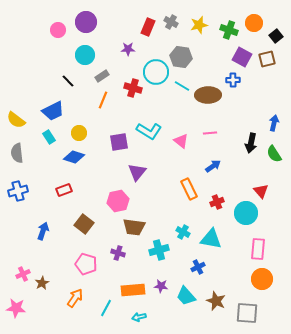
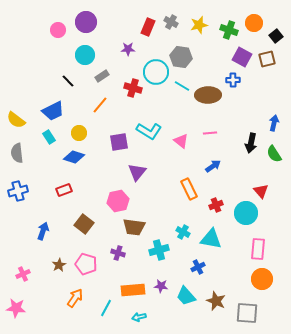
orange line at (103, 100): moved 3 px left, 5 px down; rotated 18 degrees clockwise
red cross at (217, 202): moved 1 px left, 3 px down
brown star at (42, 283): moved 17 px right, 18 px up
